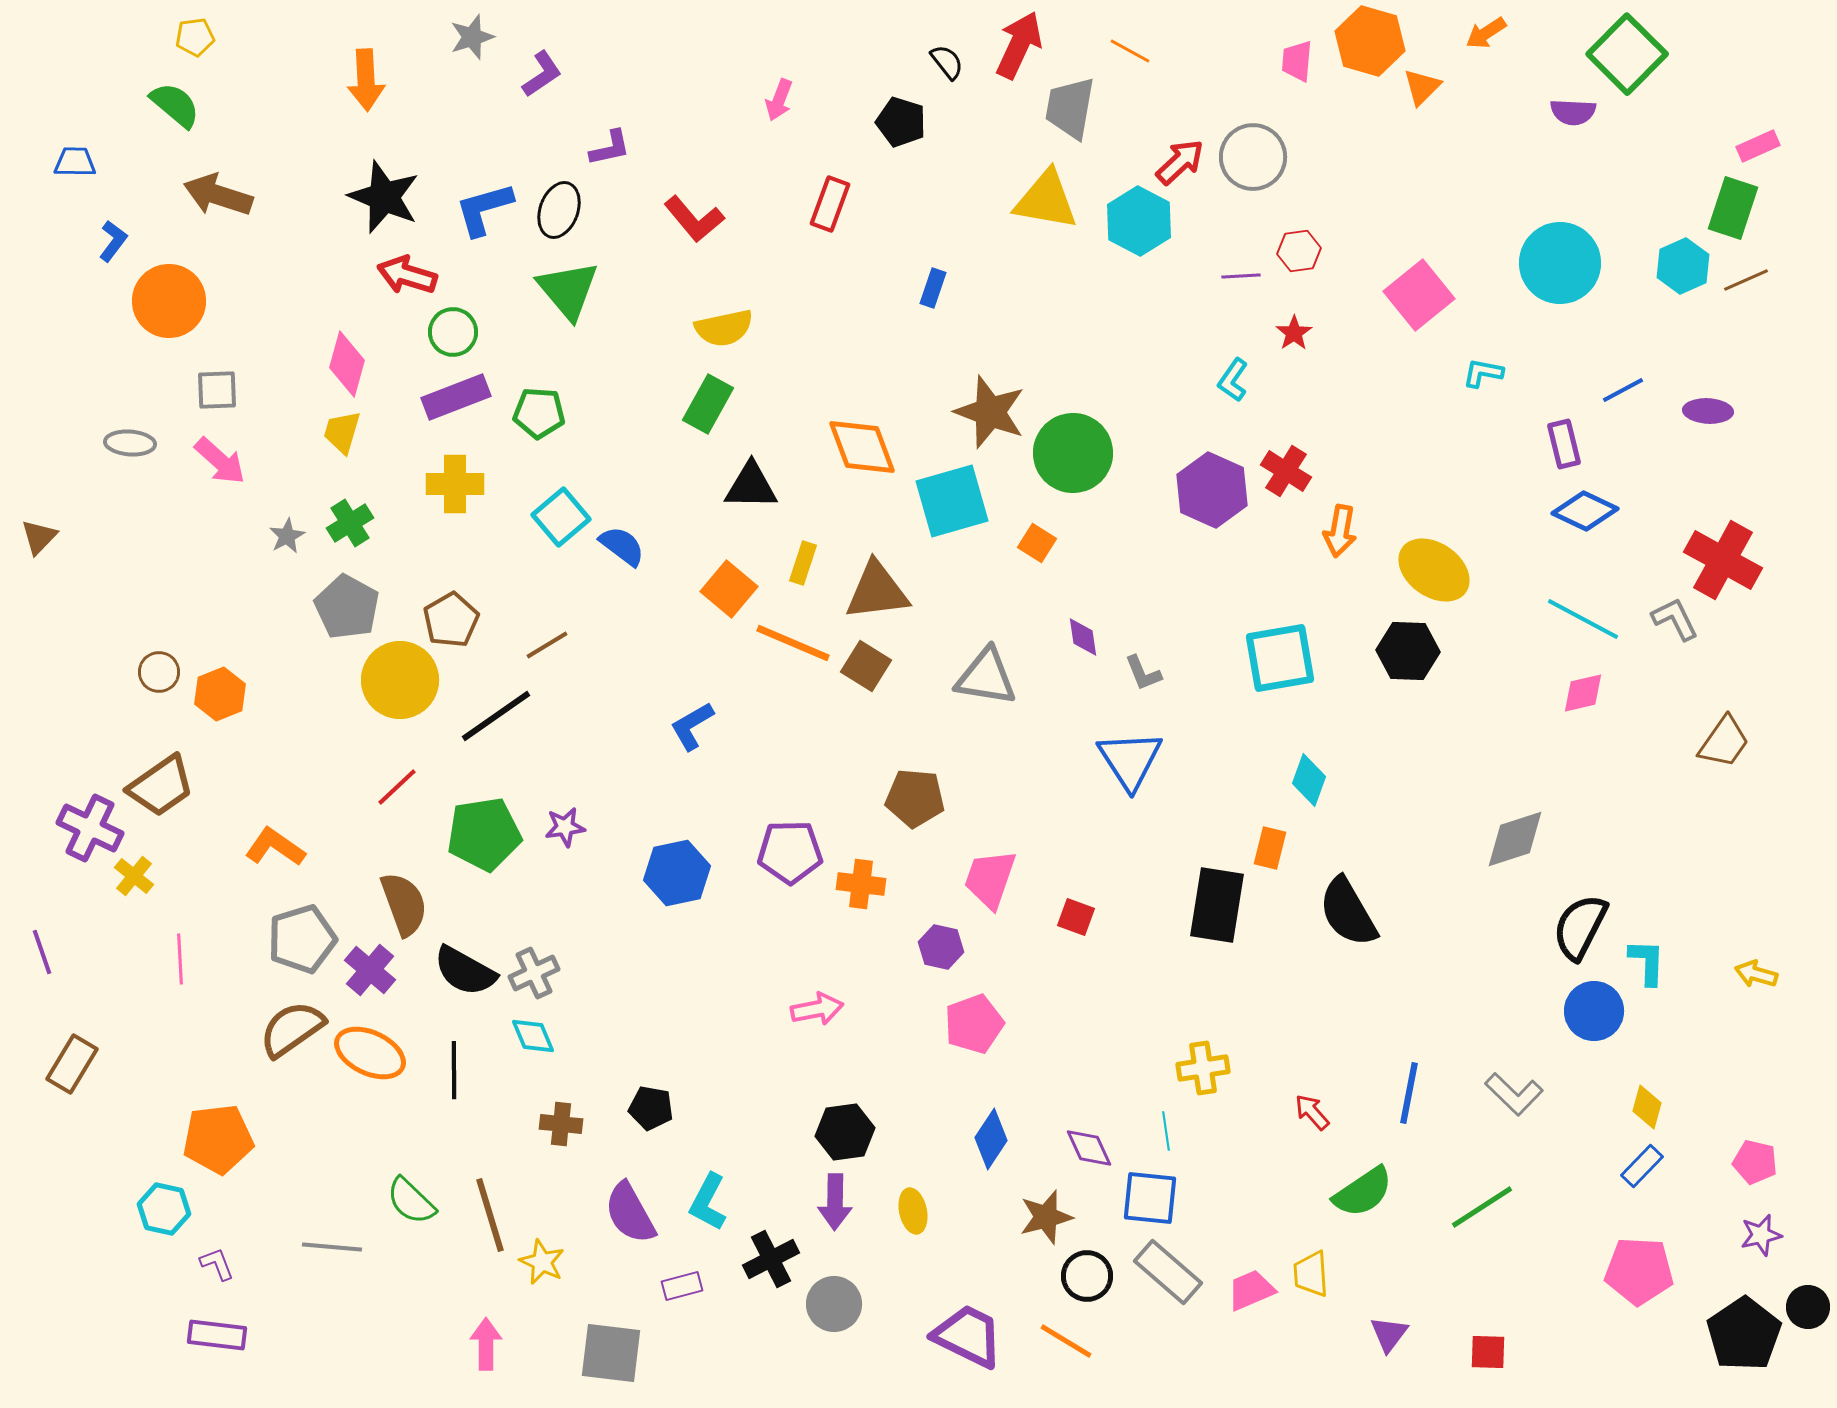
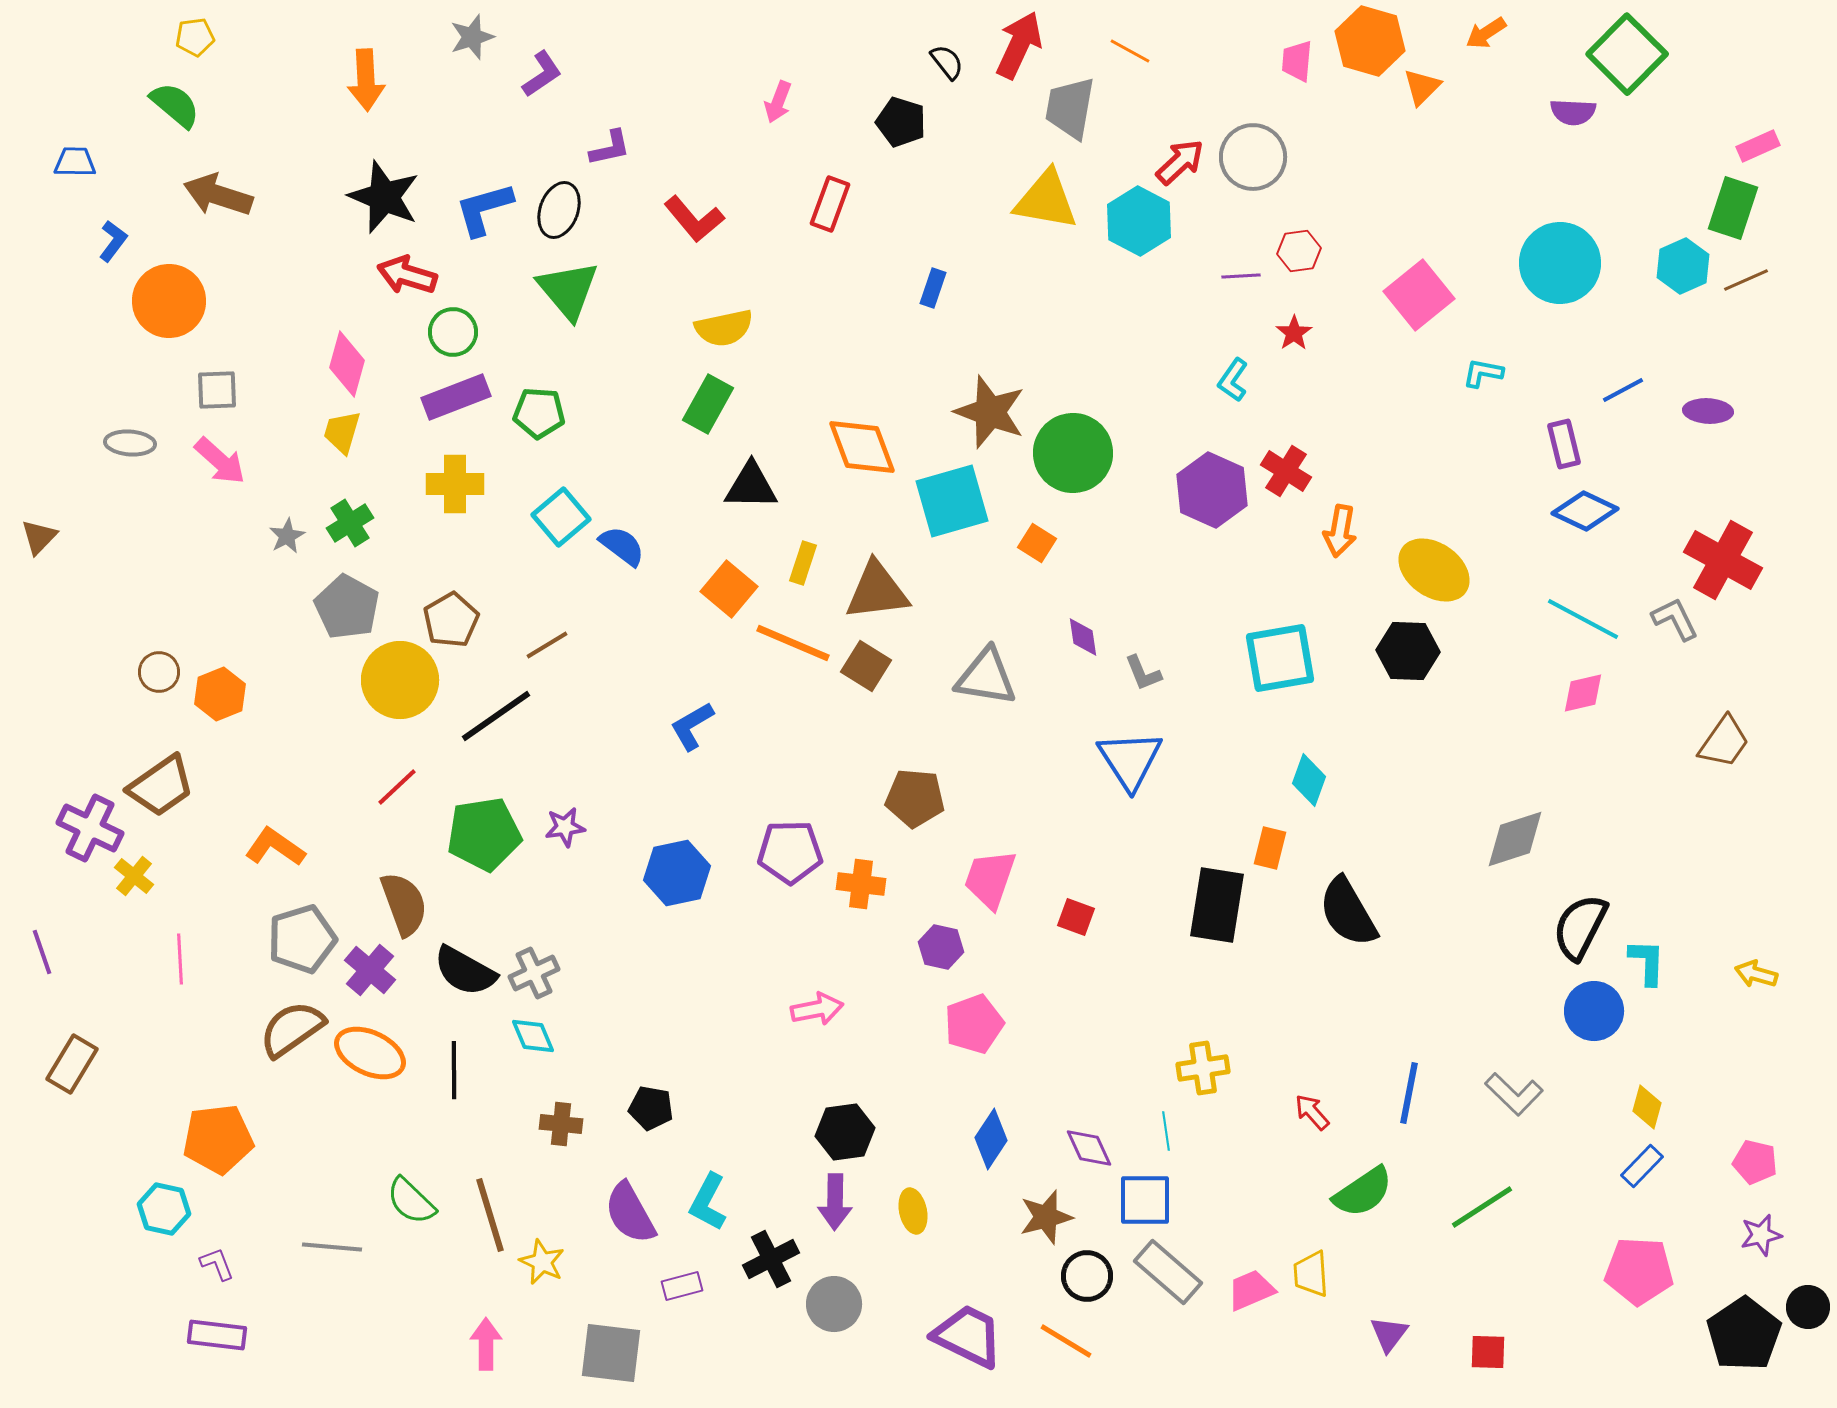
pink arrow at (779, 100): moved 1 px left, 2 px down
blue square at (1150, 1198): moved 5 px left, 2 px down; rotated 6 degrees counterclockwise
